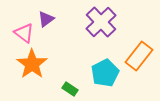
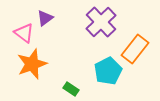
purple triangle: moved 1 px left, 1 px up
orange rectangle: moved 4 px left, 7 px up
orange star: rotated 16 degrees clockwise
cyan pentagon: moved 3 px right, 2 px up
green rectangle: moved 1 px right
